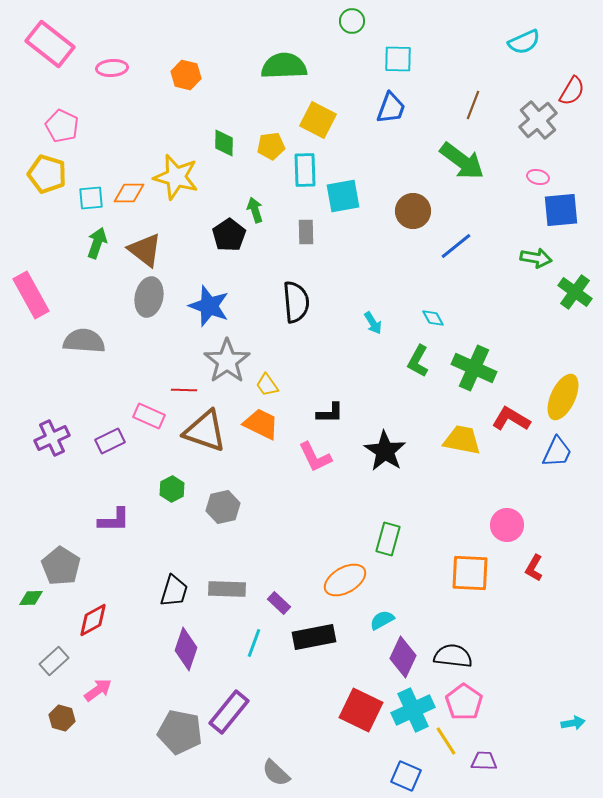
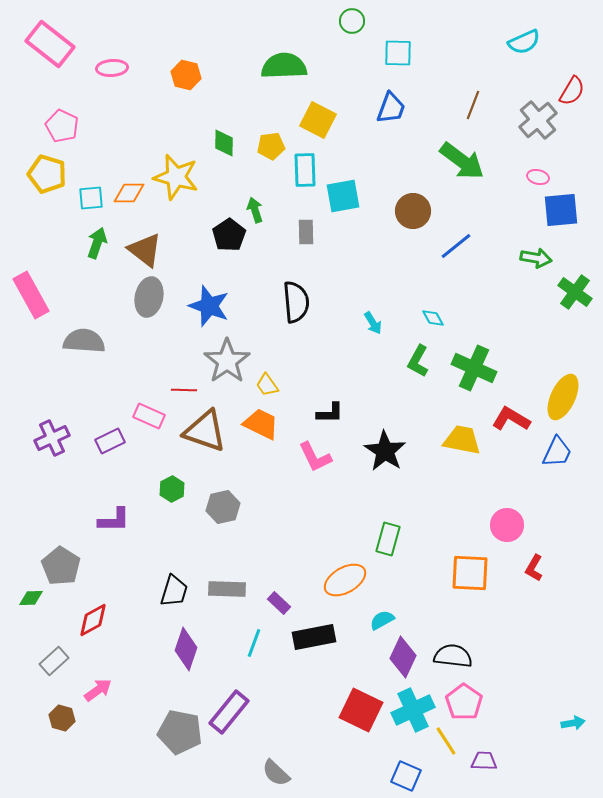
cyan square at (398, 59): moved 6 px up
